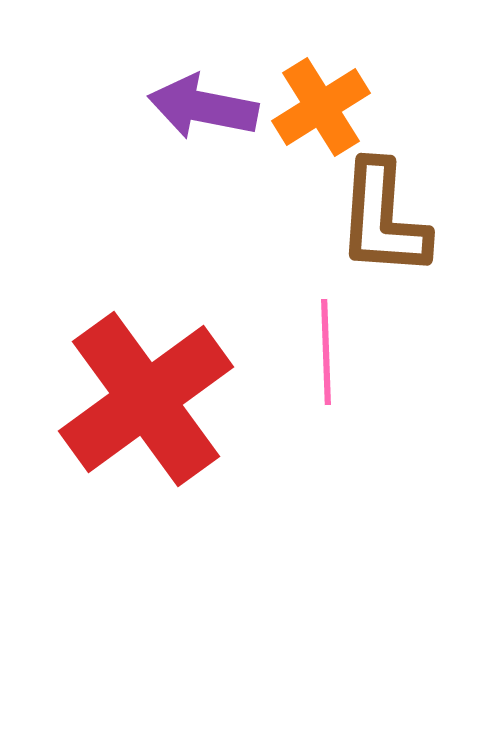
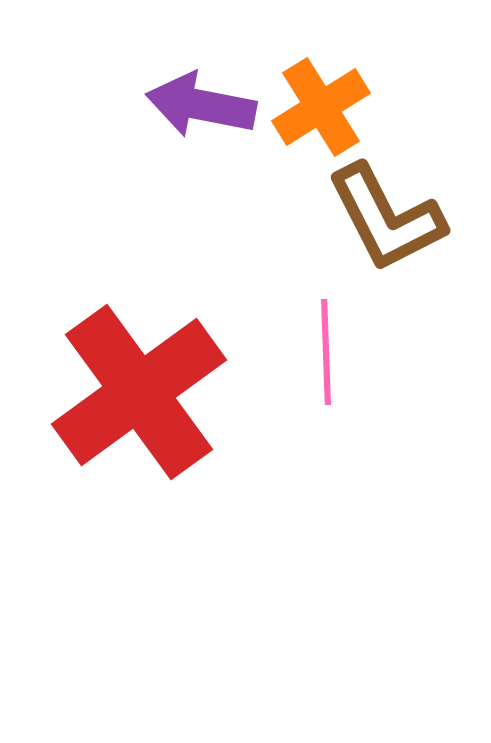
purple arrow: moved 2 px left, 2 px up
brown L-shape: moved 3 px right, 1 px up; rotated 31 degrees counterclockwise
red cross: moved 7 px left, 7 px up
